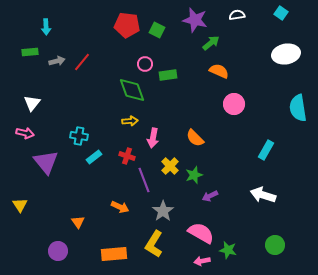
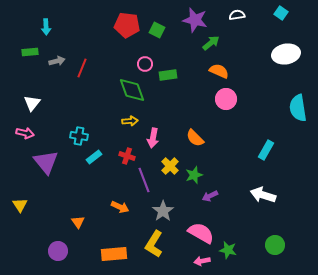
red line at (82, 62): moved 6 px down; rotated 18 degrees counterclockwise
pink circle at (234, 104): moved 8 px left, 5 px up
